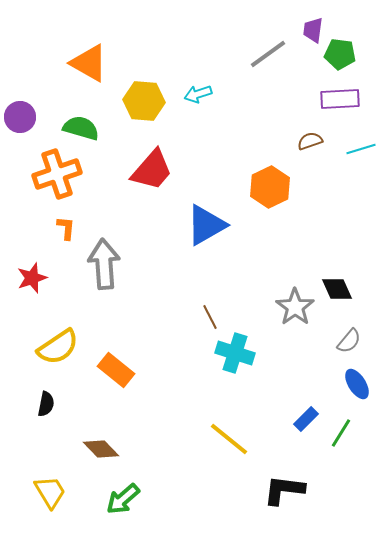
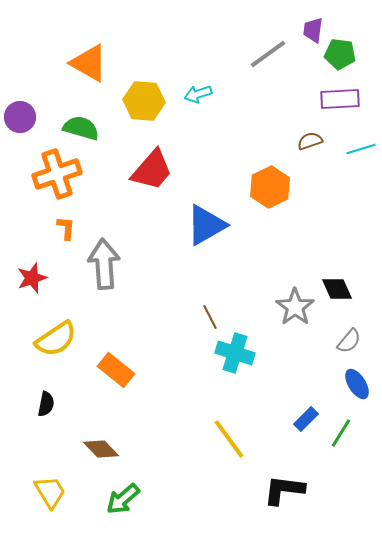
yellow semicircle: moved 2 px left, 8 px up
yellow line: rotated 15 degrees clockwise
